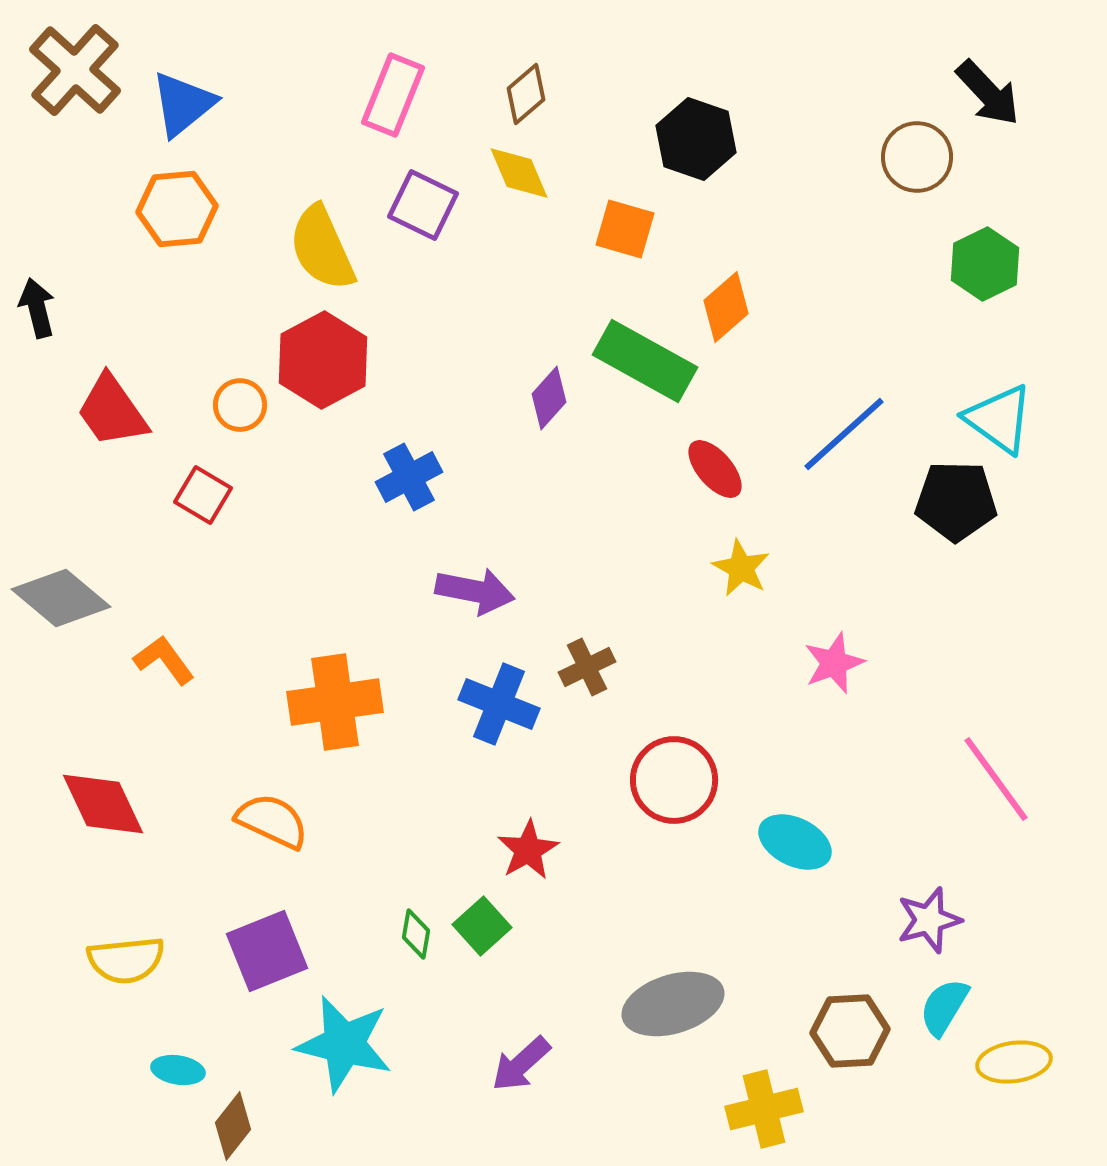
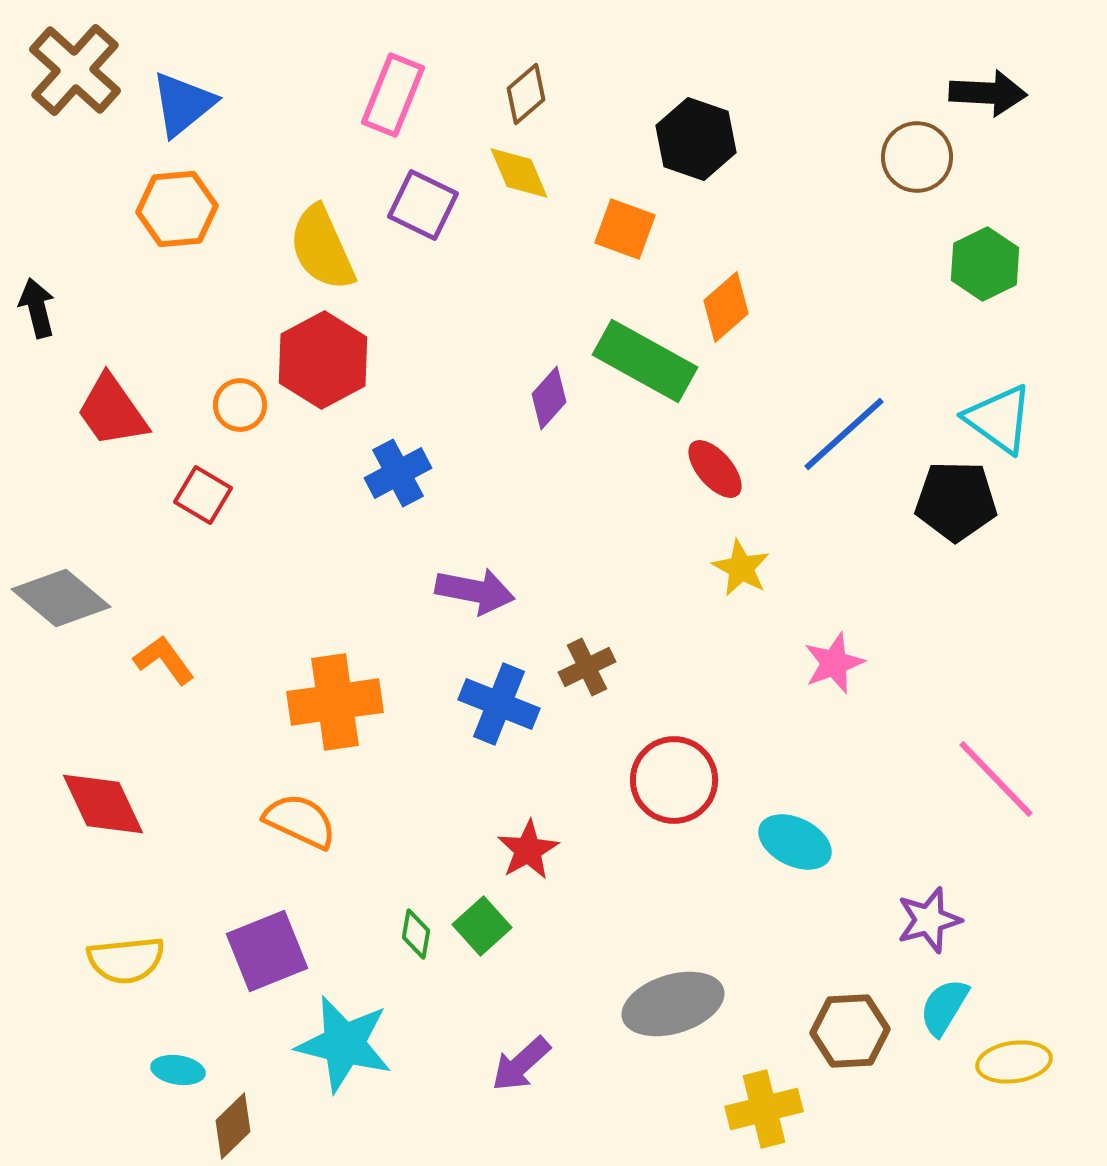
black arrow at (988, 93): rotated 44 degrees counterclockwise
orange square at (625, 229): rotated 4 degrees clockwise
blue cross at (409, 477): moved 11 px left, 4 px up
pink line at (996, 779): rotated 8 degrees counterclockwise
orange semicircle at (272, 821): moved 28 px right
brown diamond at (233, 1126): rotated 8 degrees clockwise
